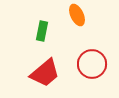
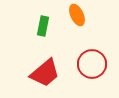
green rectangle: moved 1 px right, 5 px up
